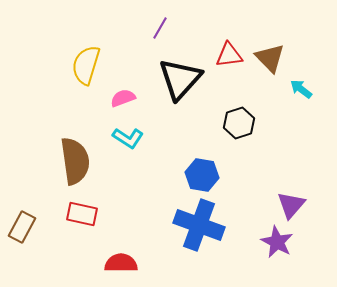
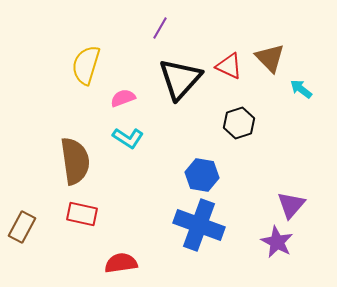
red triangle: moved 11 px down; rotated 32 degrees clockwise
red semicircle: rotated 8 degrees counterclockwise
